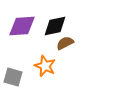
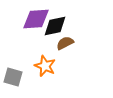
purple diamond: moved 14 px right, 7 px up
